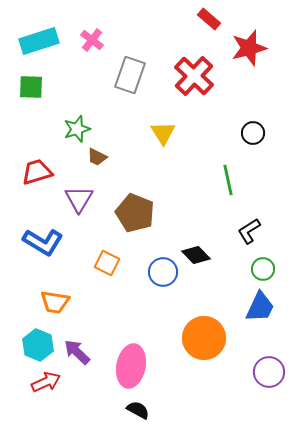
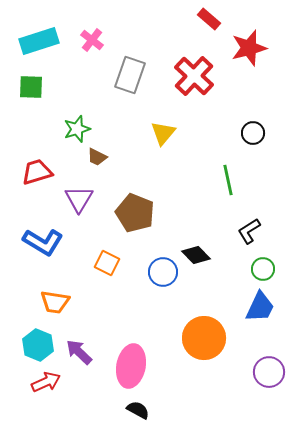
yellow triangle: rotated 12 degrees clockwise
purple arrow: moved 2 px right
